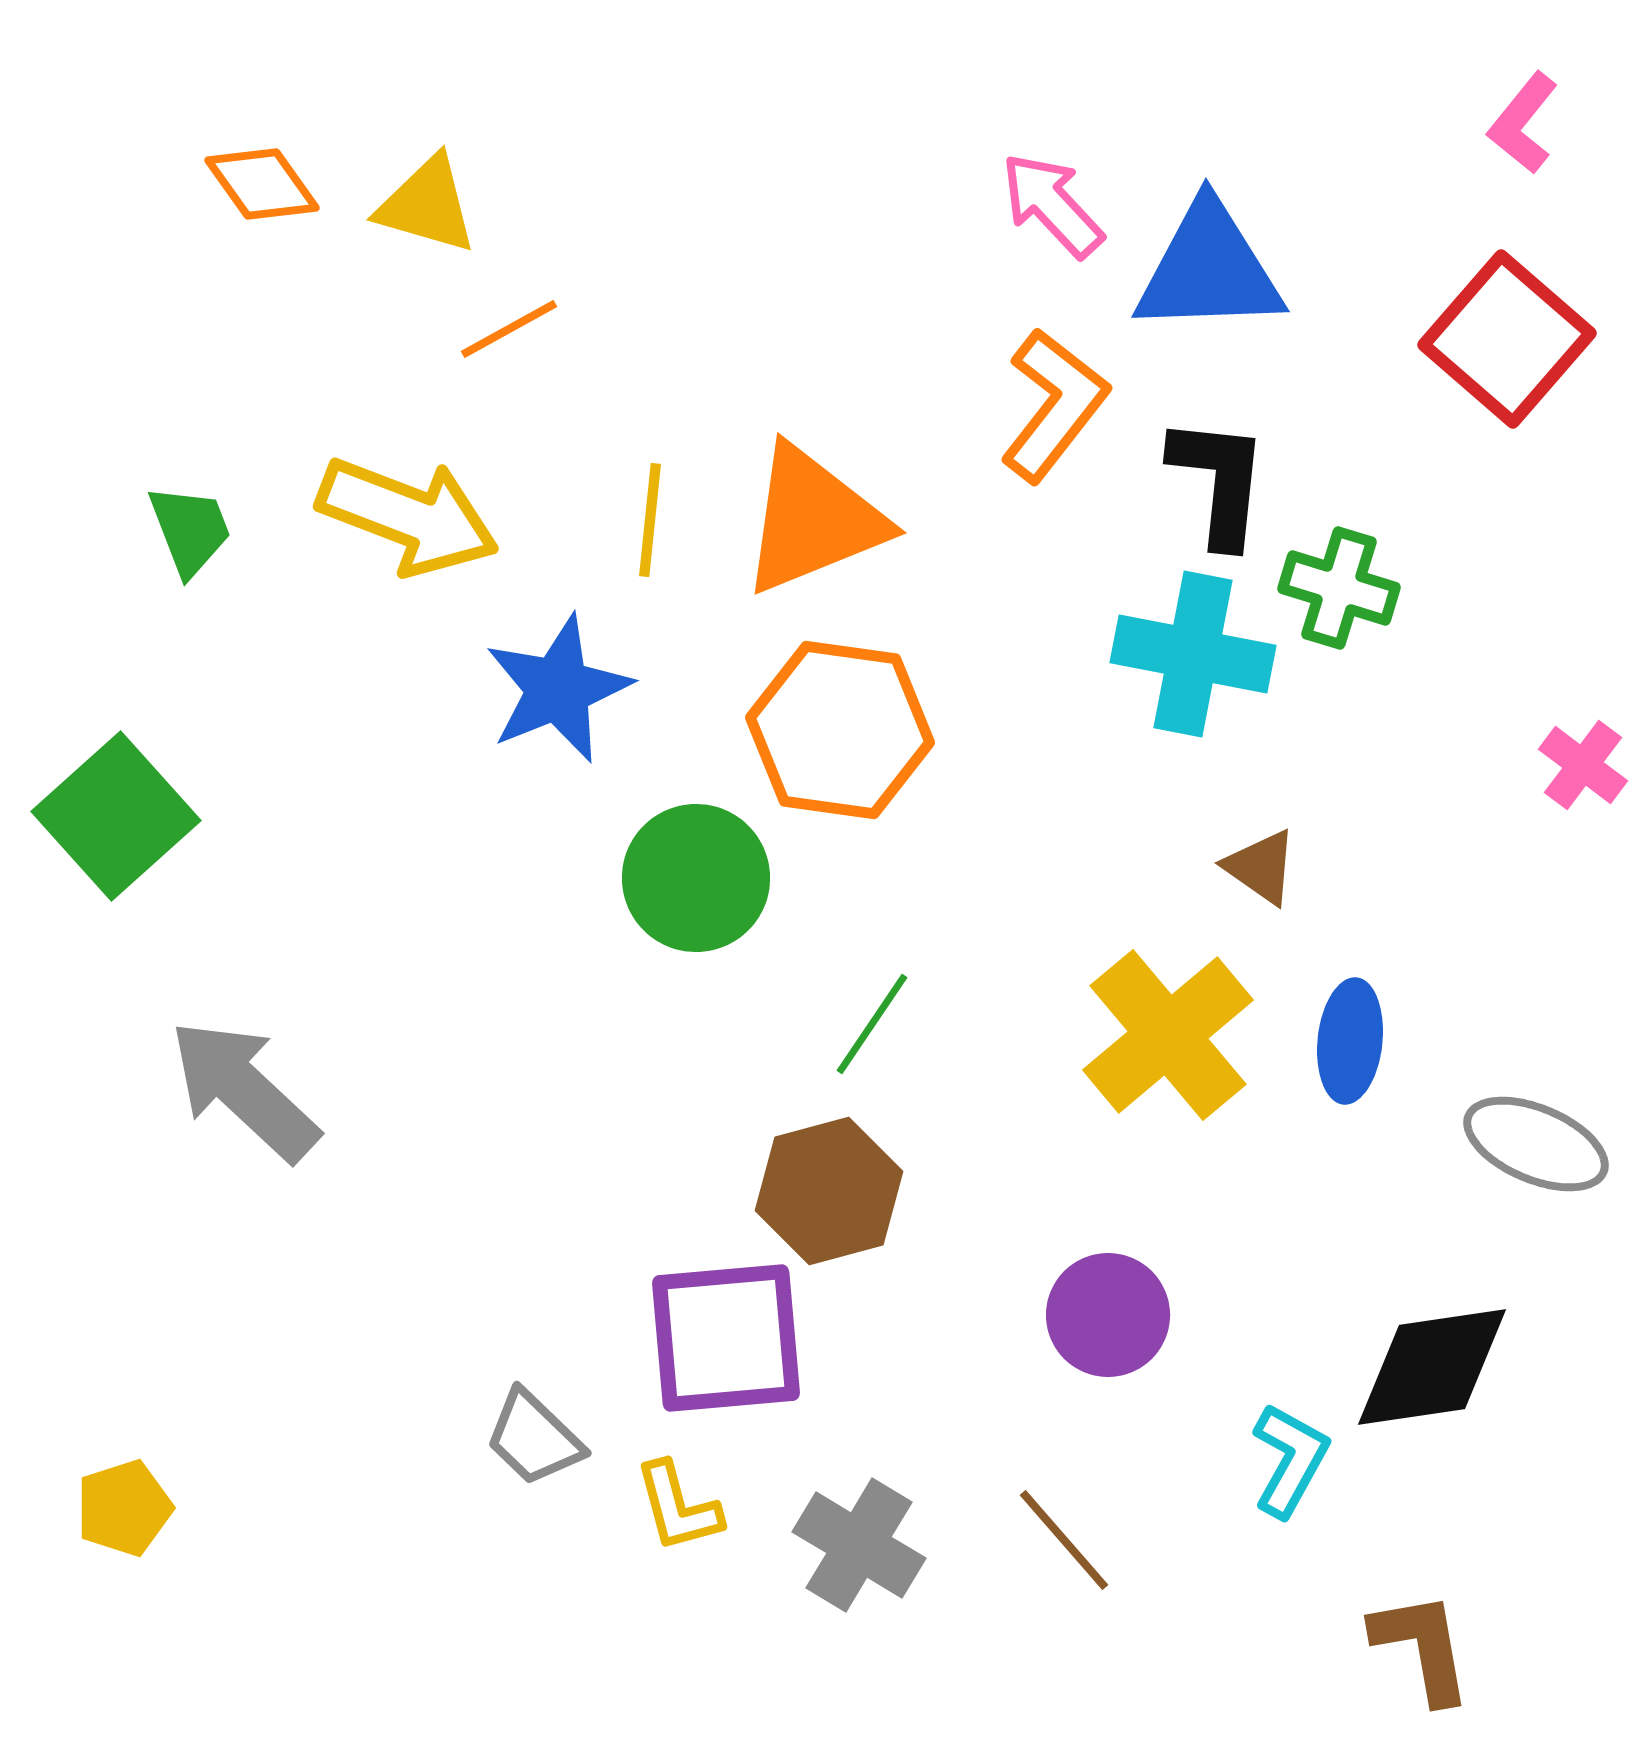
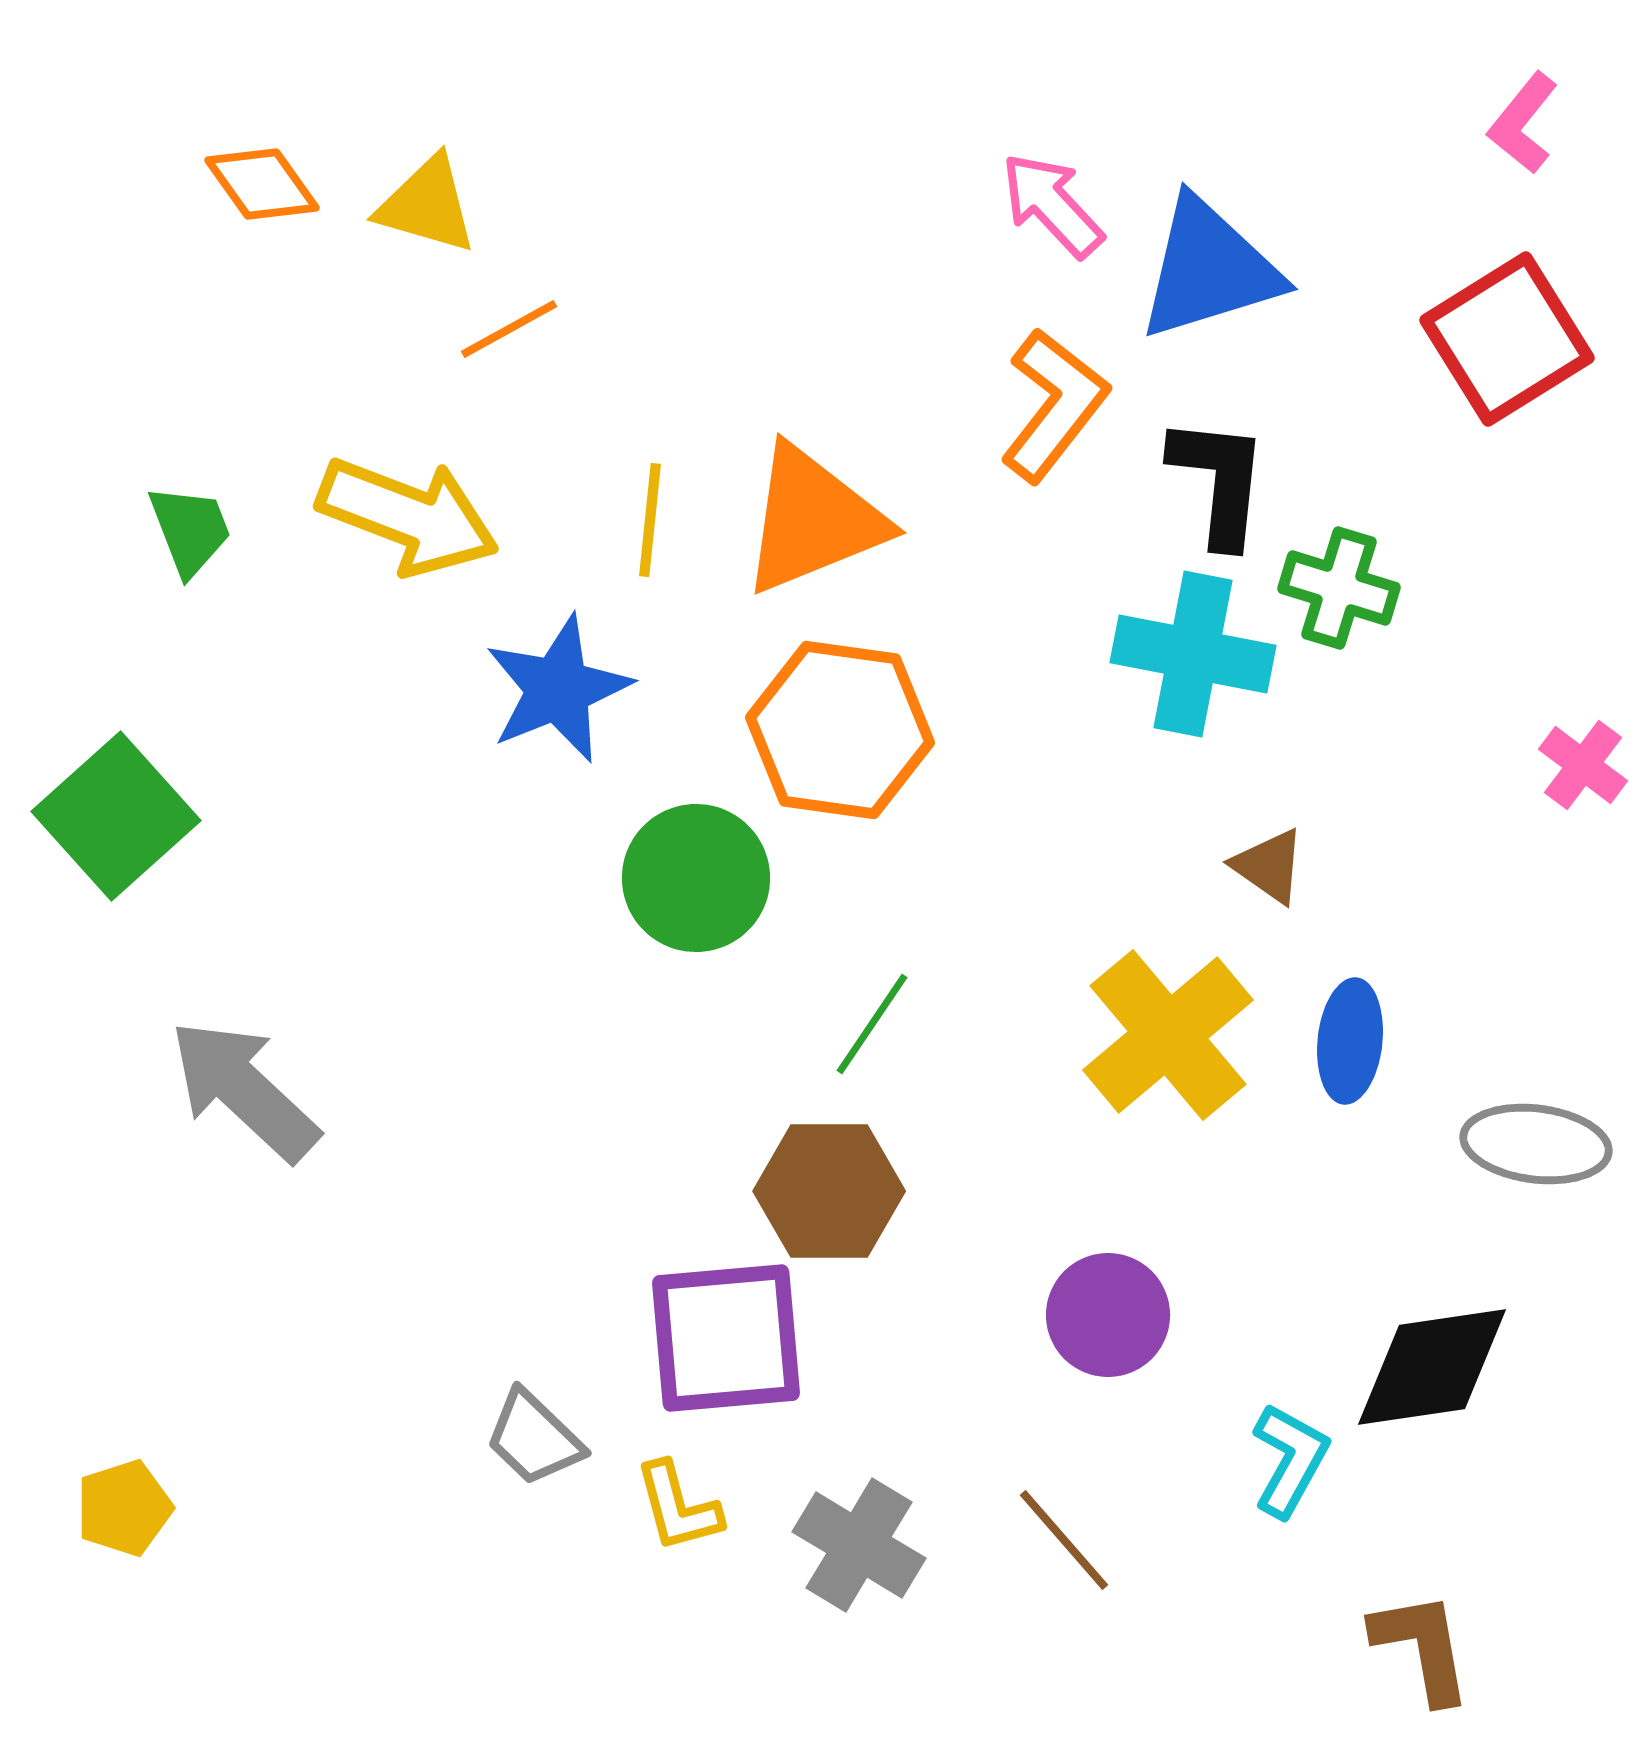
blue triangle: rotated 15 degrees counterclockwise
red square: rotated 17 degrees clockwise
brown triangle: moved 8 px right, 1 px up
gray ellipse: rotated 16 degrees counterclockwise
brown hexagon: rotated 15 degrees clockwise
